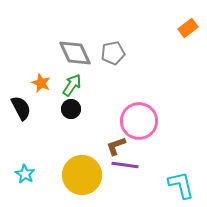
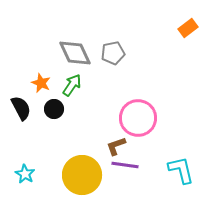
black circle: moved 17 px left
pink circle: moved 1 px left, 3 px up
cyan L-shape: moved 15 px up
